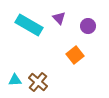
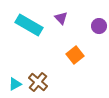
purple triangle: moved 2 px right
purple circle: moved 11 px right
cyan triangle: moved 4 px down; rotated 24 degrees counterclockwise
